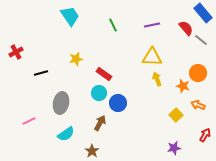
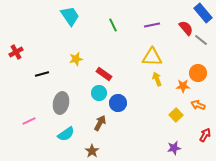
black line: moved 1 px right, 1 px down
orange star: rotated 16 degrees counterclockwise
